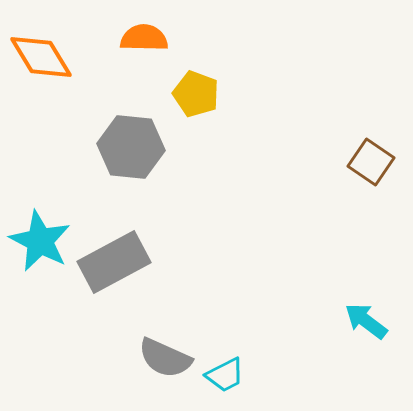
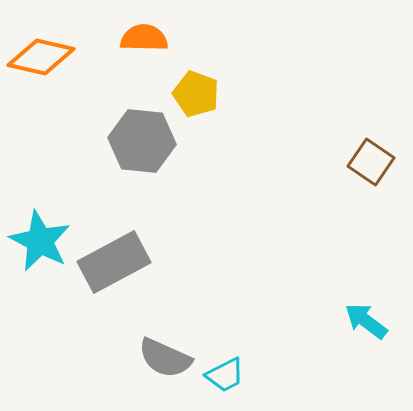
orange diamond: rotated 46 degrees counterclockwise
gray hexagon: moved 11 px right, 6 px up
